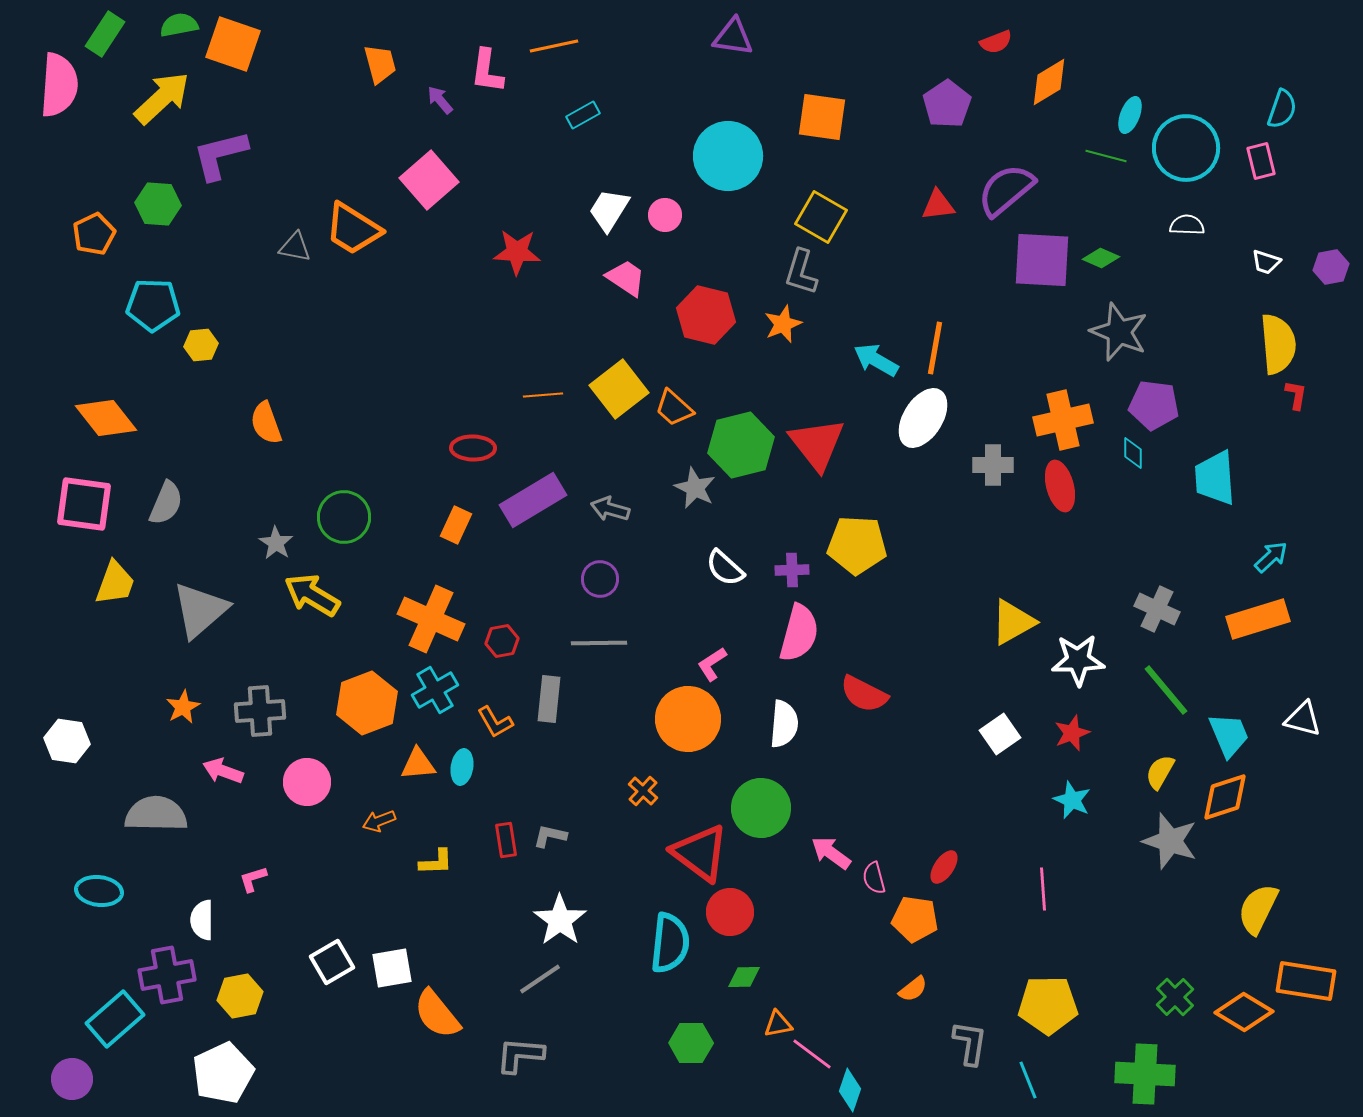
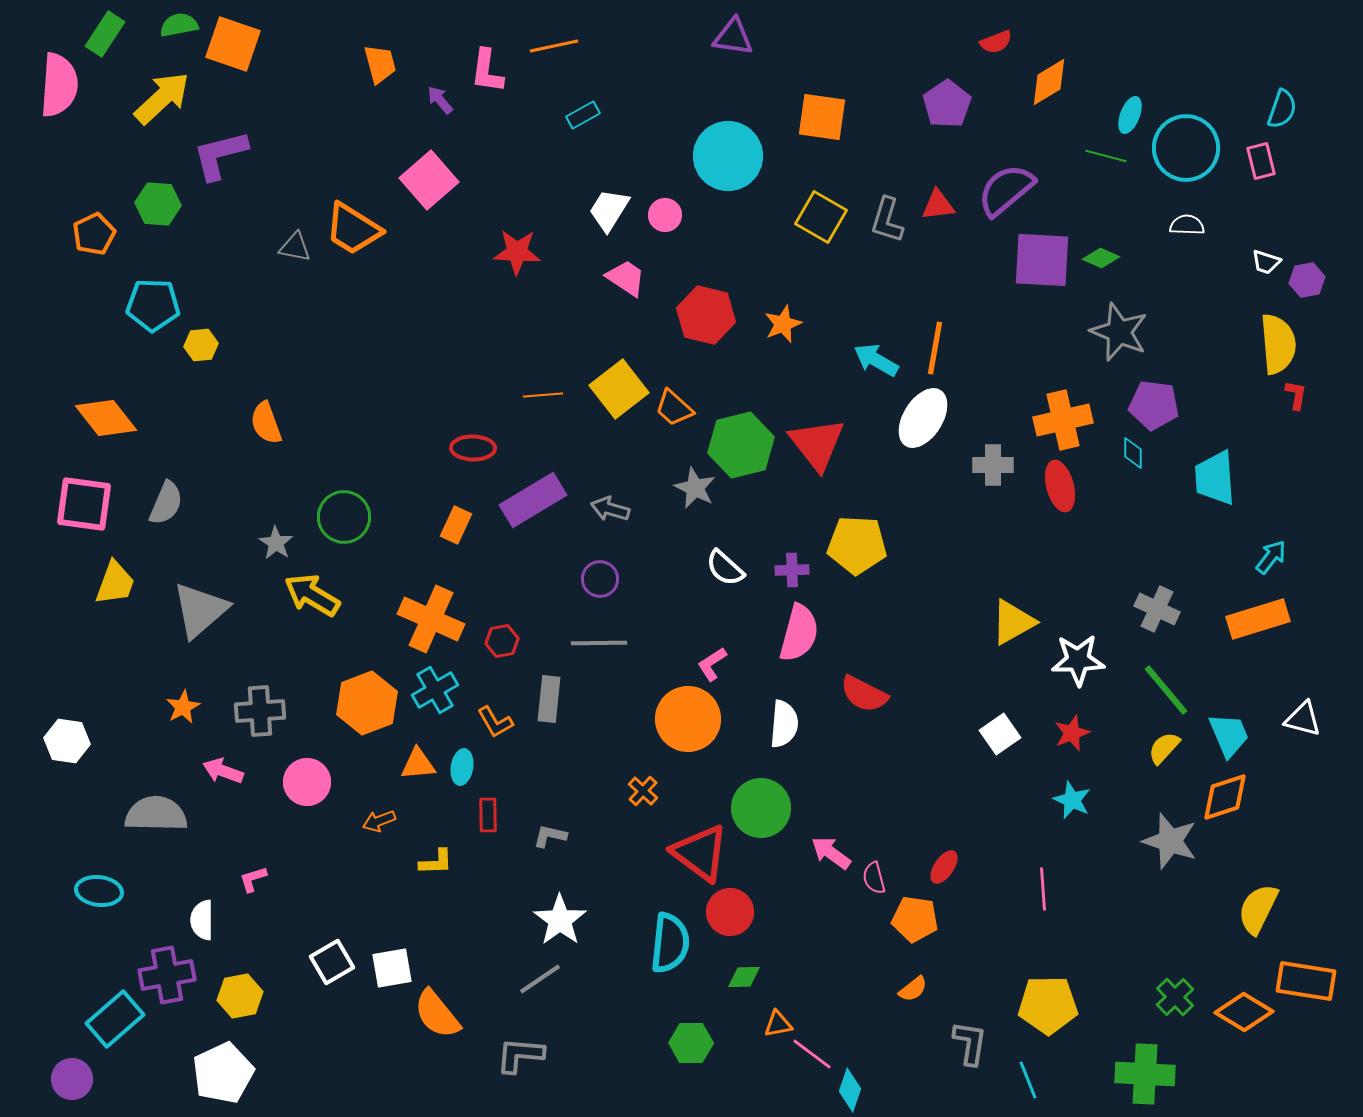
purple hexagon at (1331, 267): moved 24 px left, 13 px down
gray L-shape at (801, 272): moved 86 px right, 52 px up
cyan arrow at (1271, 557): rotated 9 degrees counterclockwise
yellow semicircle at (1160, 772): moved 4 px right, 24 px up; rotated 12 degrees clockwise
red rectangle at (506, 840): moved 18 px left, 25 px up; rotated 8 degrees clockwise
